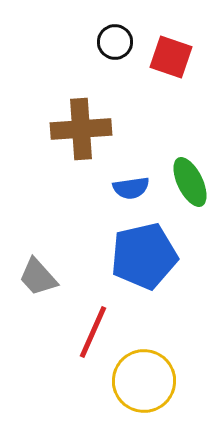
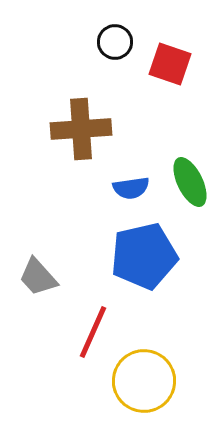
red square: moved 1 px left, 7 px down
